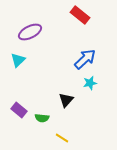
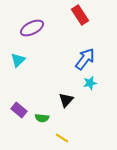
red rectangle: rotated 18 degrees clockwise
purple ellipse: moved 2 px right, 4 px up
blue arrow: rotated 10 degrees counterclockwise
